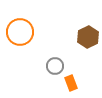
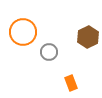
orange circle: moved 3 px right
gray circle: moved 6 px left, 14 px up
